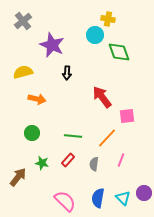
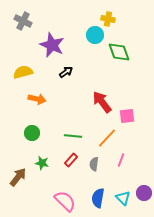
gray cross: rotated 24 degrees counterclockwise
black arrow: moved 1 px left, 1 px up; rotated 128 degrees counterclockwise
red arrow: moved 5 px down
red rectangle: moved 3 px right
